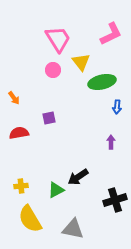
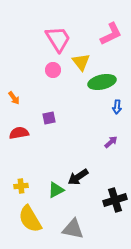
purple arrow: rotated 48 degrees clockwise
